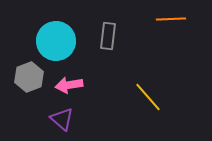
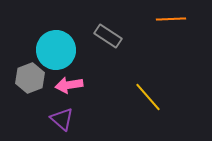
gray rectangle: rotated 64 degrees counterclockwise
cyan circle: moved 9 px down
gray hexagon: moved 1 px right, 1 px down
